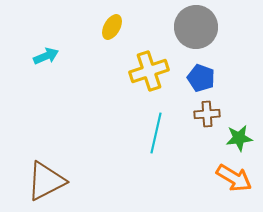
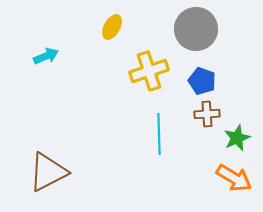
gray circle: moved 2 px down
blue pentagon: moved 1 px right, 3 px down
cyan line: moved 3 px right, 1 px down; rotated 15 degrees counterclockwise
green star: moved 2 px left; rotated 16 degrees counterclockwise
brown triangle: moved 2 px right, 9 px up
